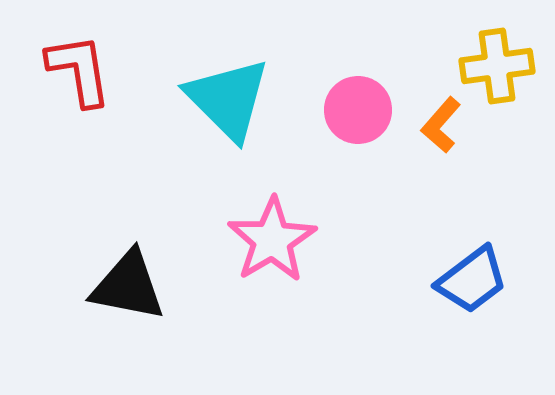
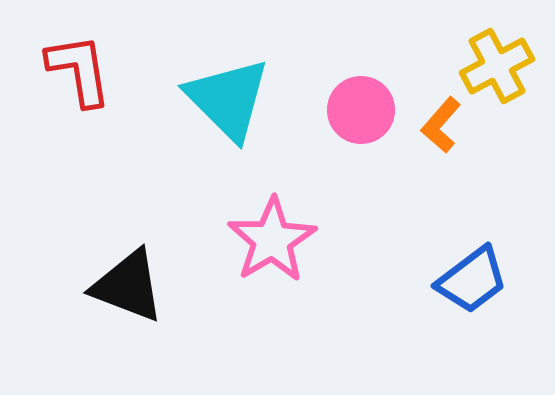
yellow cross: rotated 20 degrees counterclockwise
pink circle: moved 3 px right
black triangle: rotated 10 degrees clockwise
